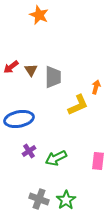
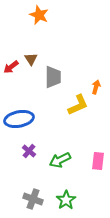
brown triangle: moved 11 px up
purple cross: rotated 16 degrees counterclockwise
green arrow: moved 4 px right, 2 px down
gray cross: moved 6 px left
